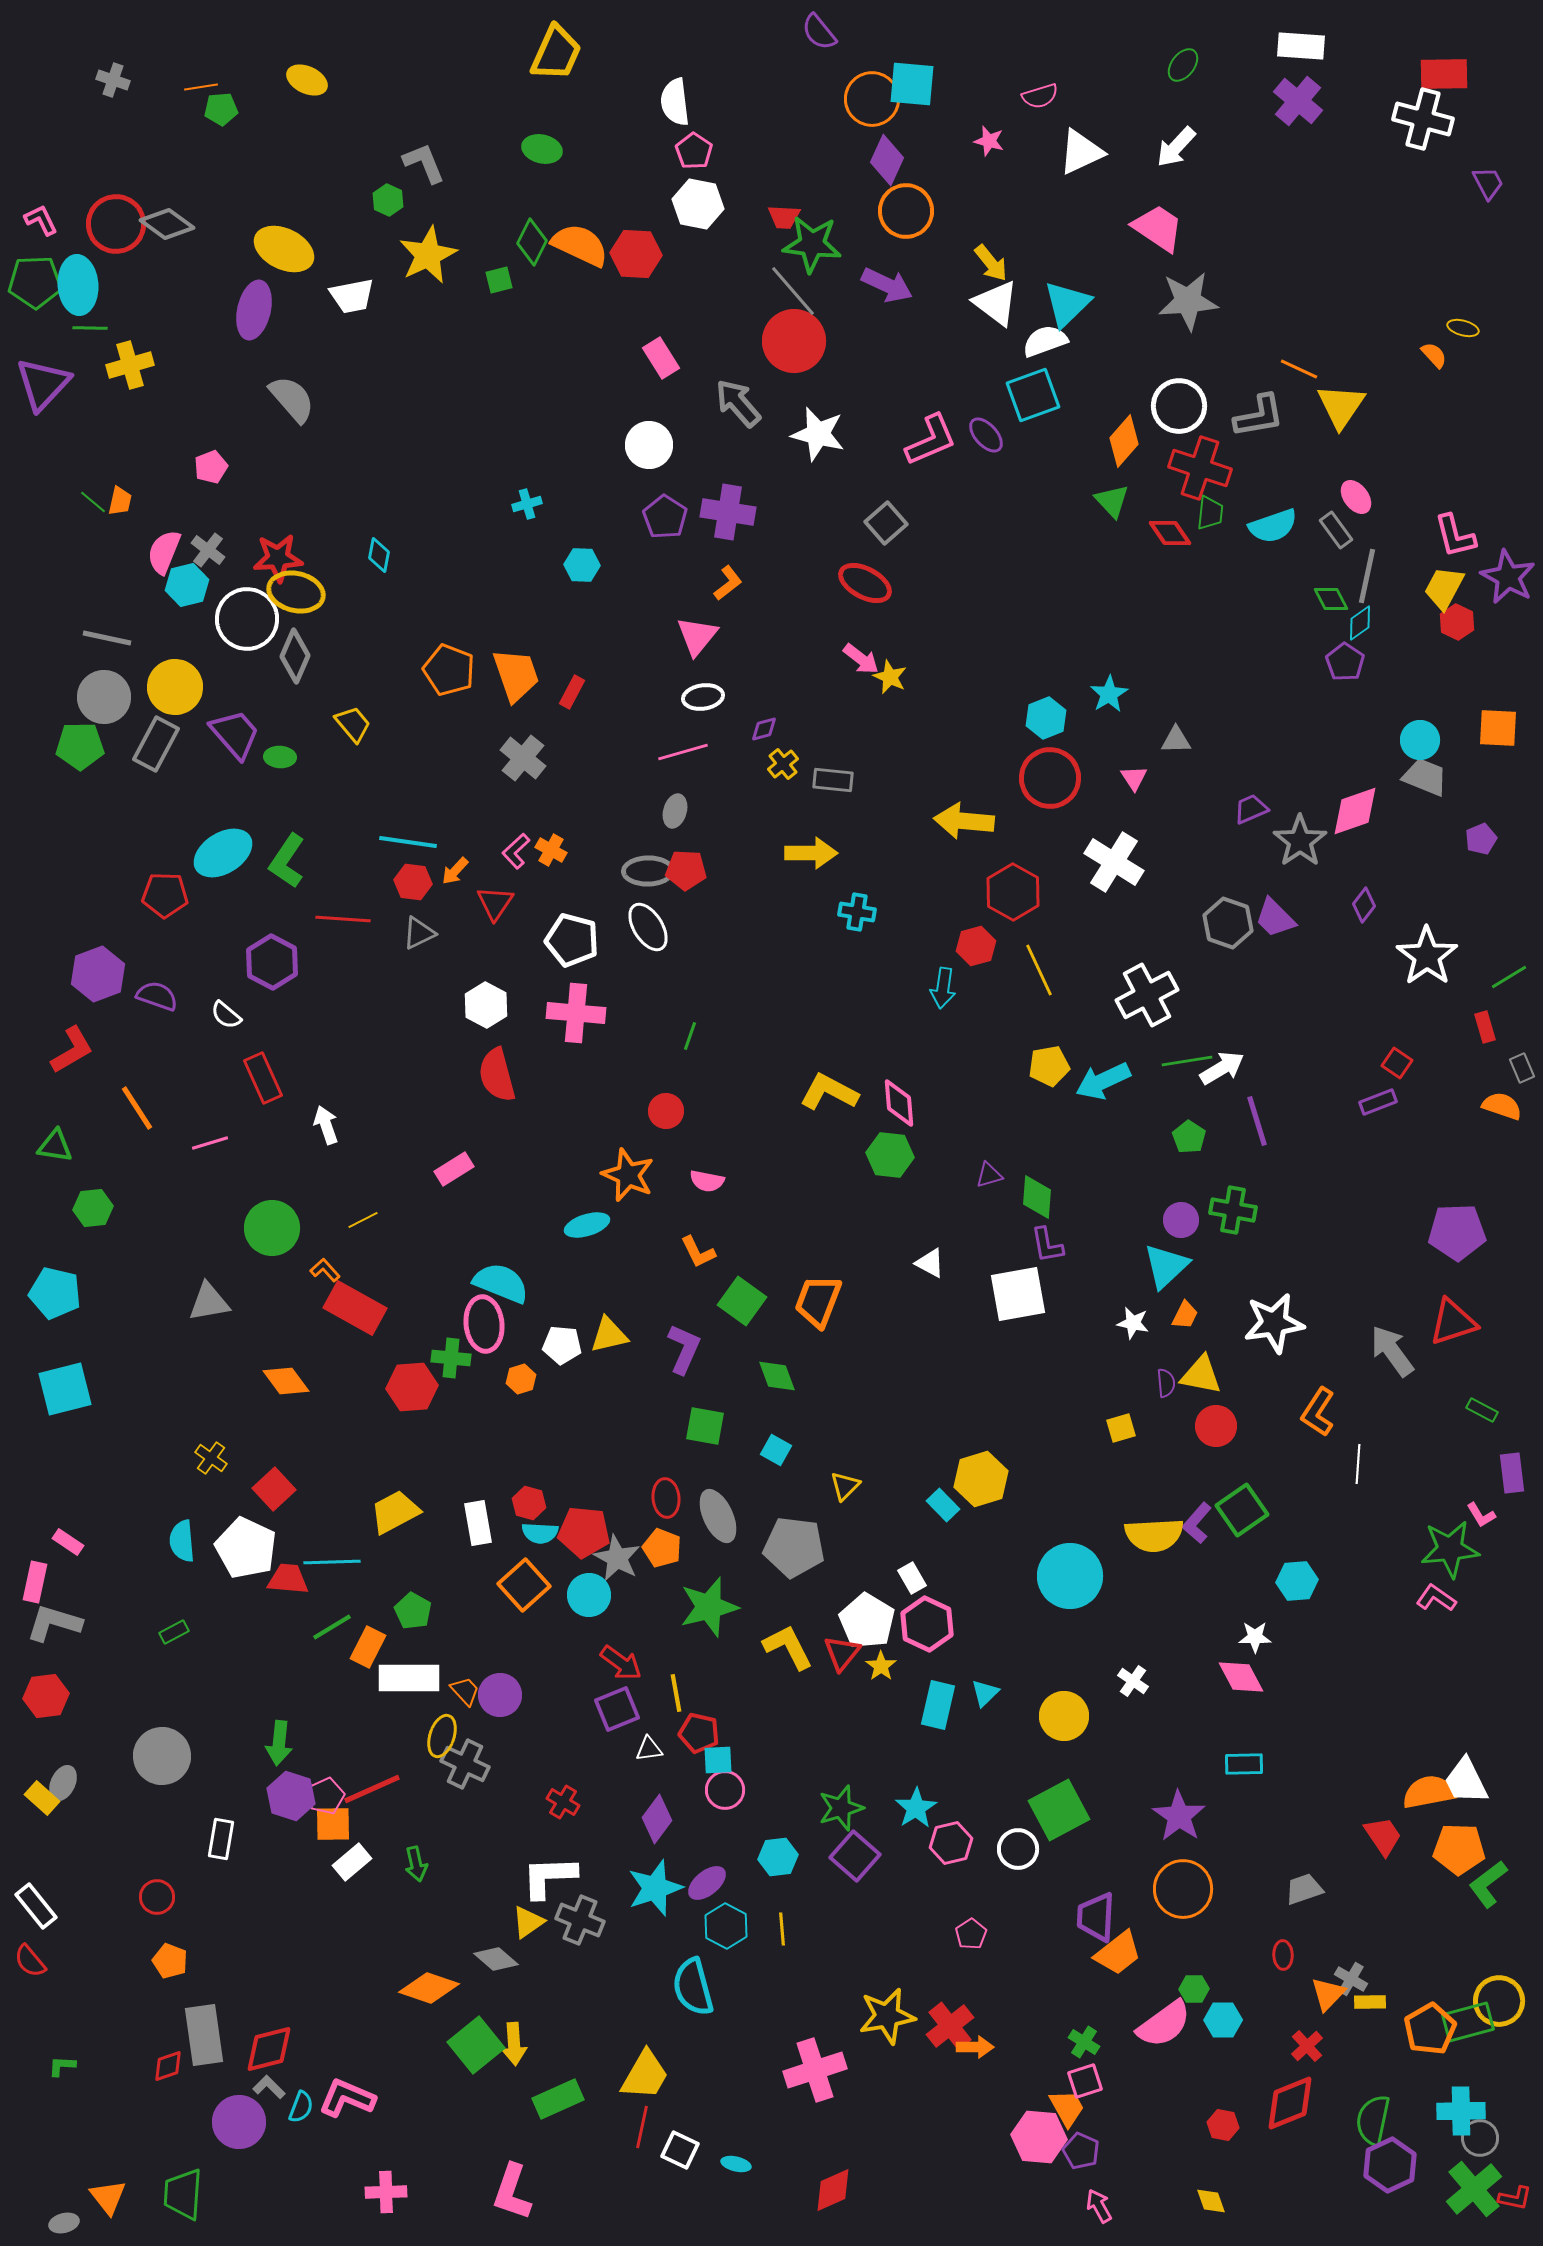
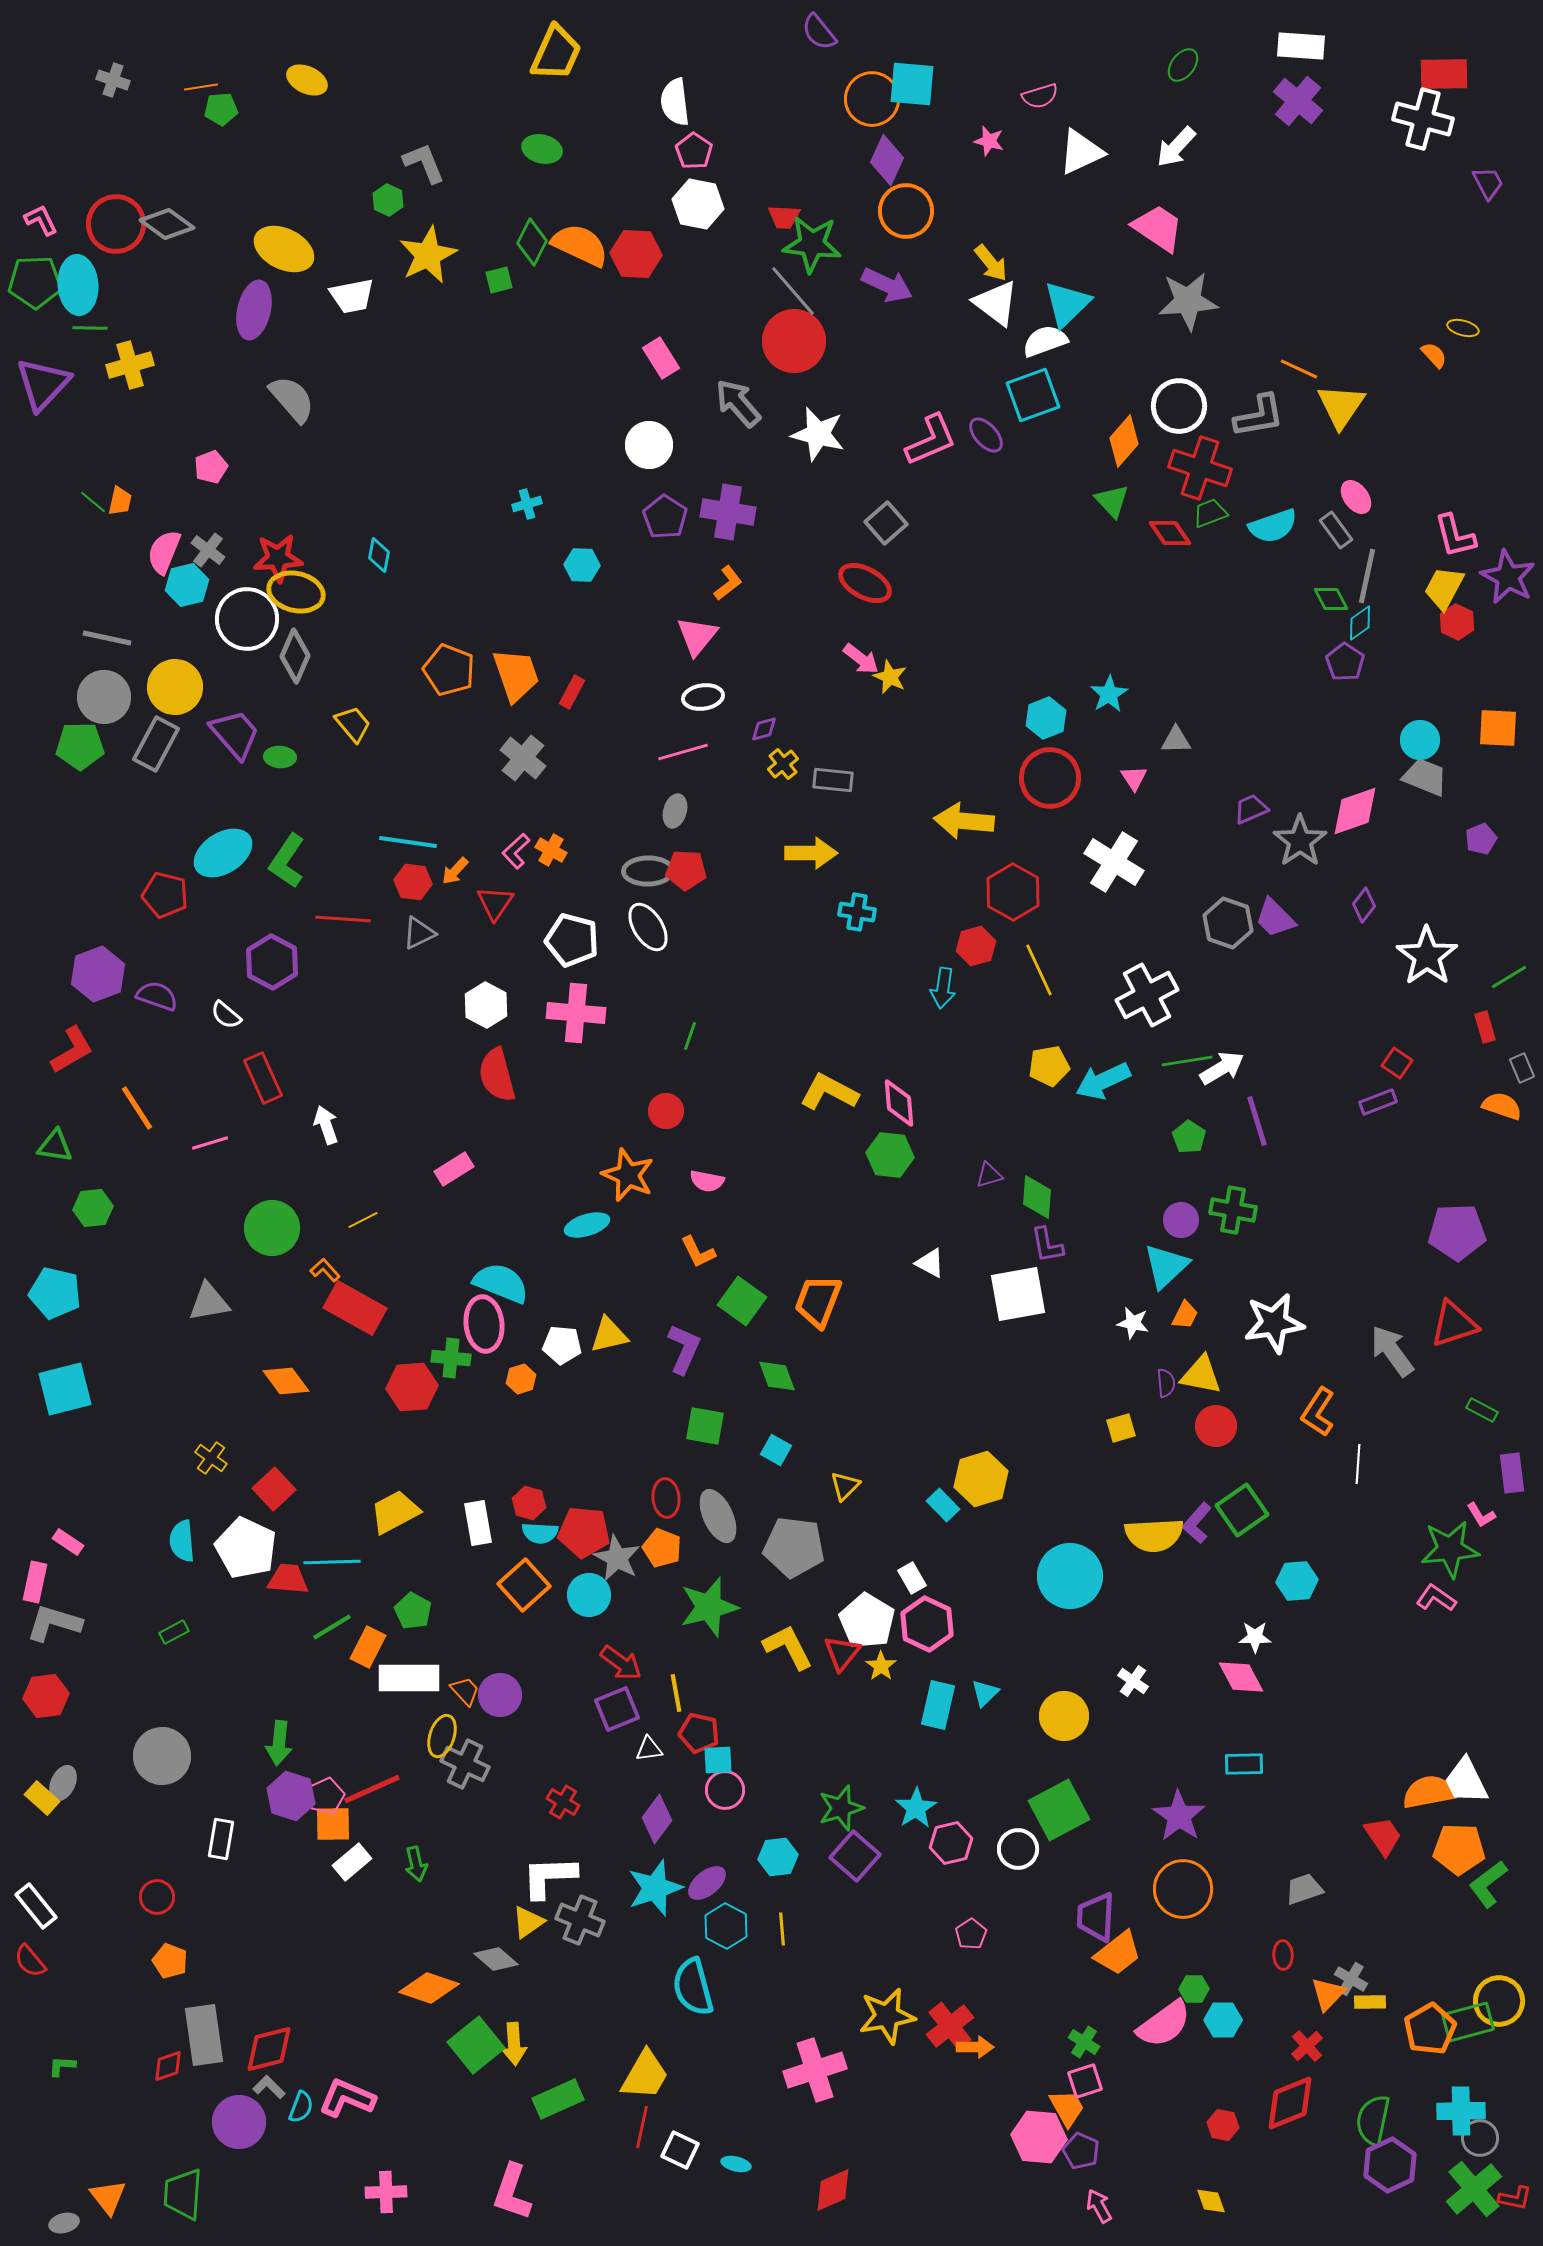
green trapezoid at (1210, 513): rotated 117 degrees counterclockwise
red pentagon at (165, 895): rotated 12 degrees clockwise
red triangle at (1453, 1322): moved 1 px right, 2 px down
